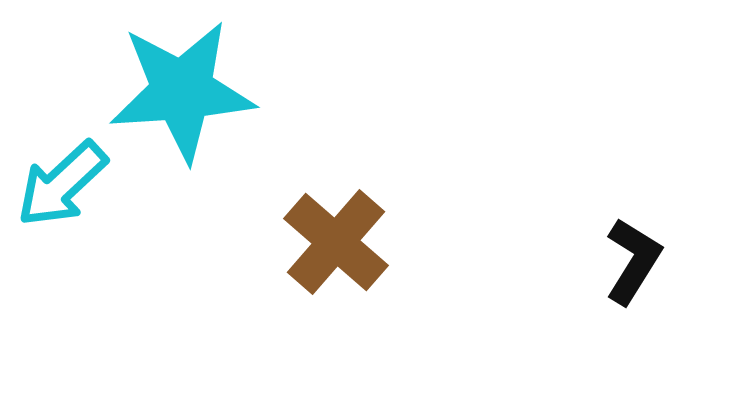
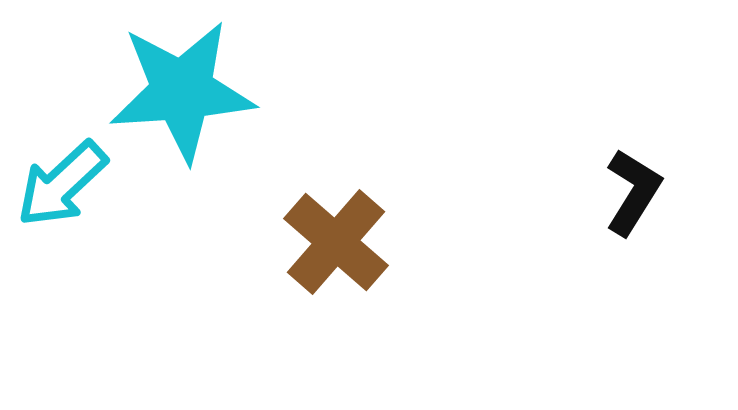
black L-shape: moved 69 px up
